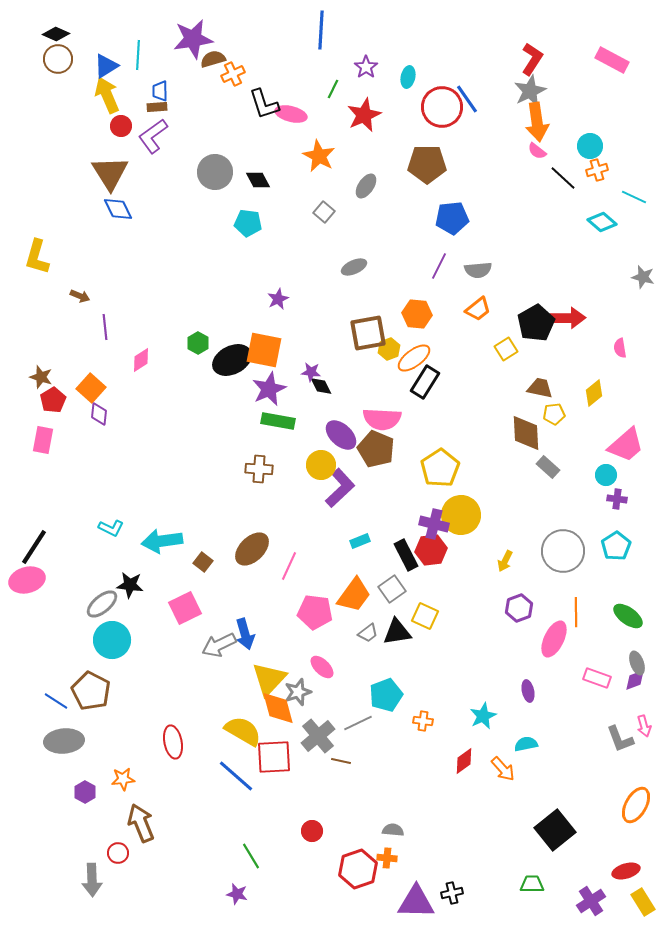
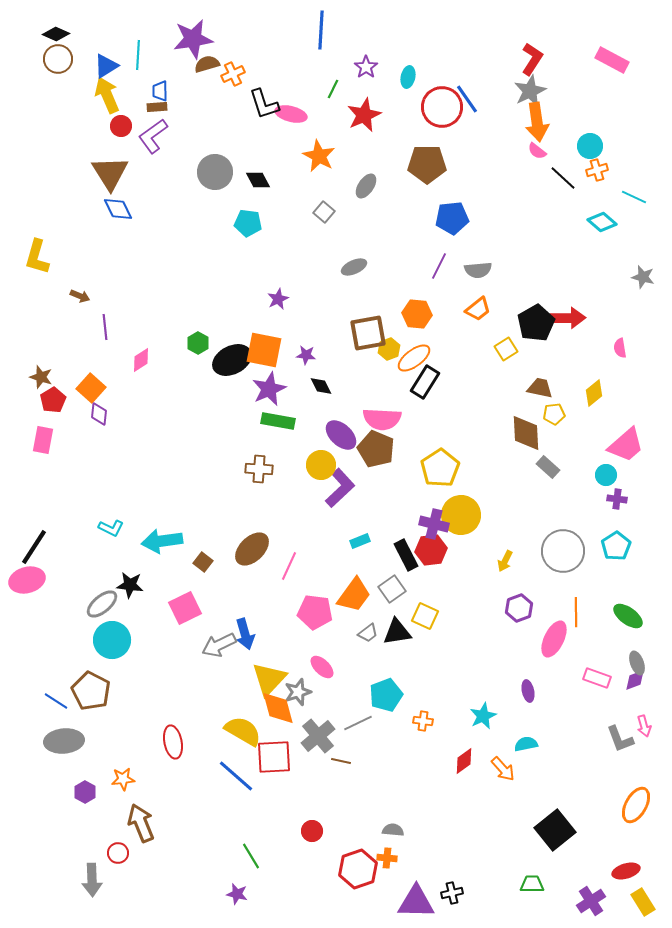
brown semicircle at (213, 59): moved 6 px left, 5 px down
purple star at (311, 372): moved 5 px left, 17 px up
